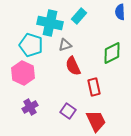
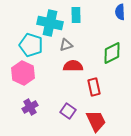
cyan rectangle: moved 3 px left, 1 px up; rotated 42 degrees counterclockwise
gray triangle: moved 1 px right
red semicircle: rotated 114 degrees clockwise
